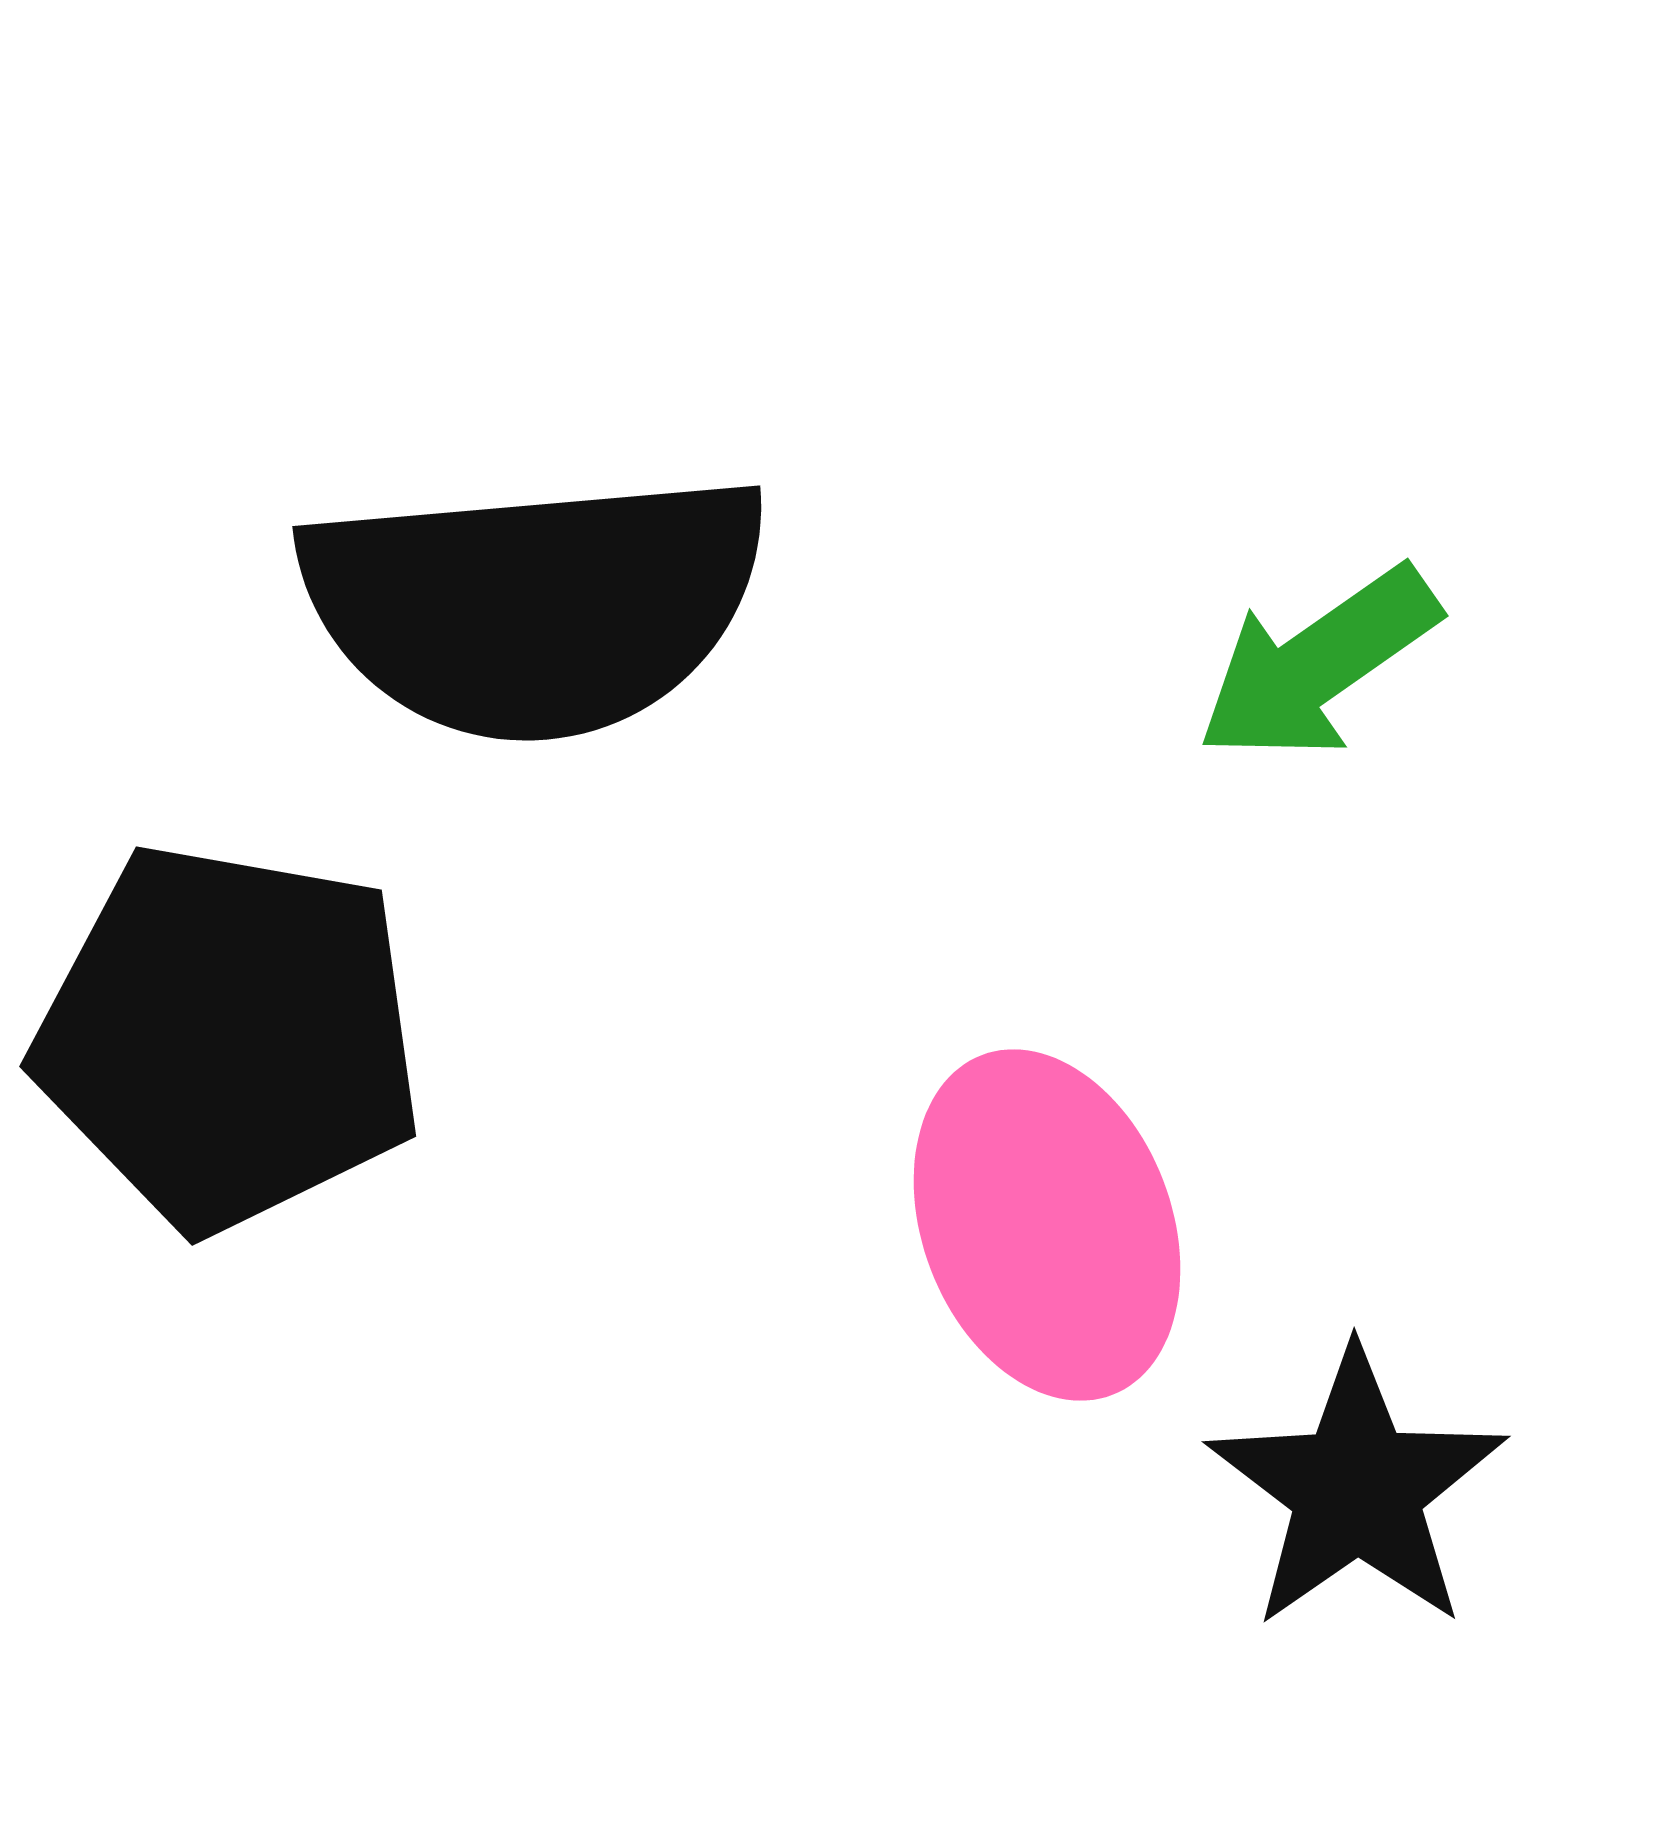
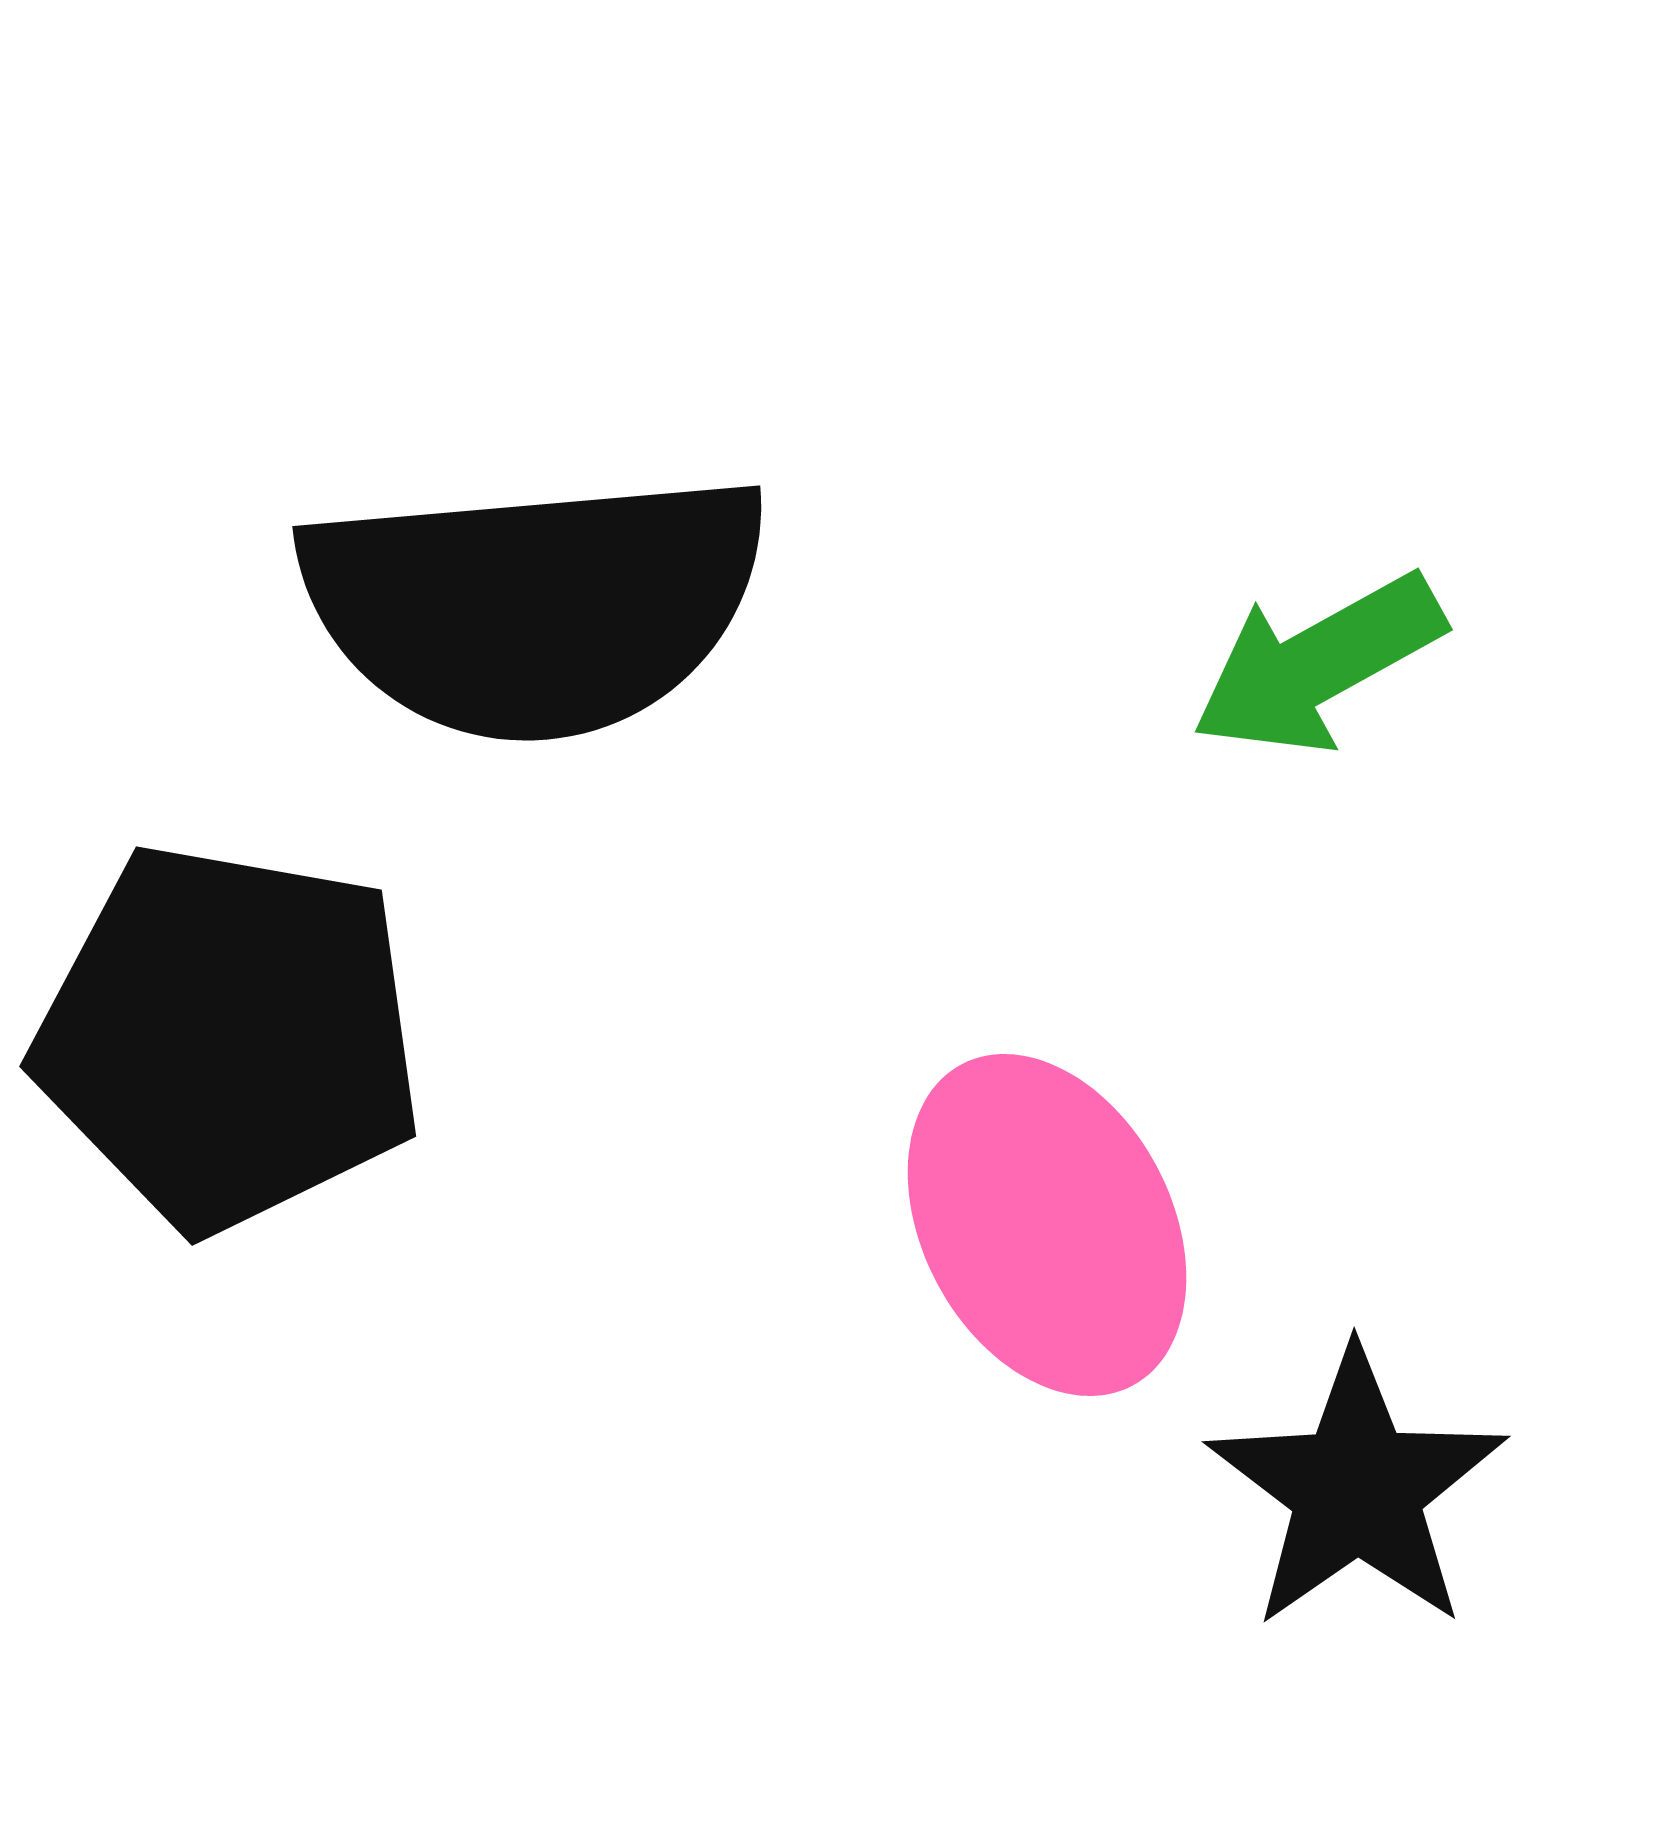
green arrow: rotated 6 degrees clockwise
pink ellipse: rotated 7 degrees counterclockwise
